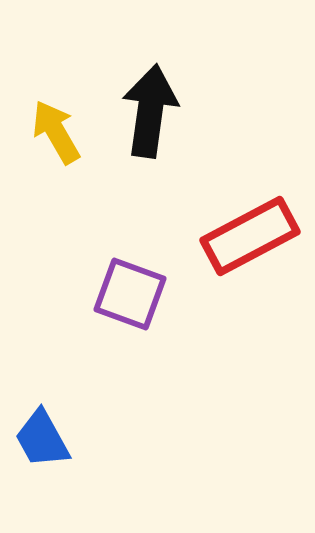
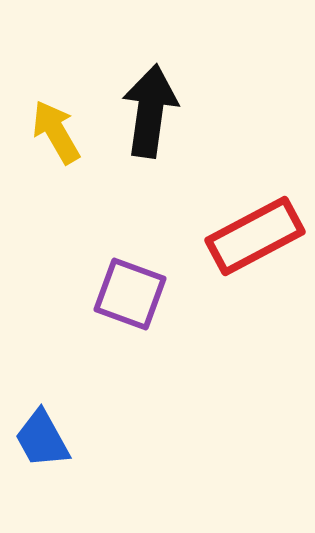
red rectangle: moved 5 px right
